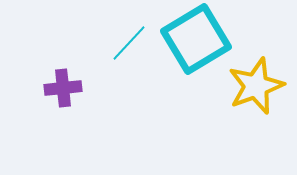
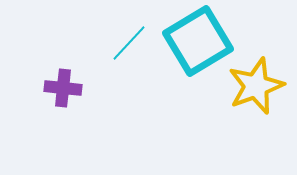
cyan square: moved 2 px right, 2 px down
purple cross: rotated 12 degrees clockwise
